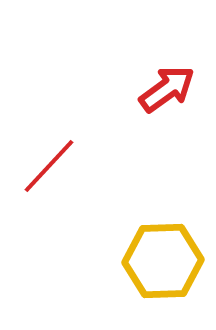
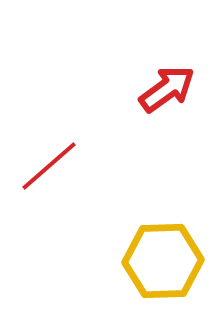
red line: rotated 6 degrees clockwise
